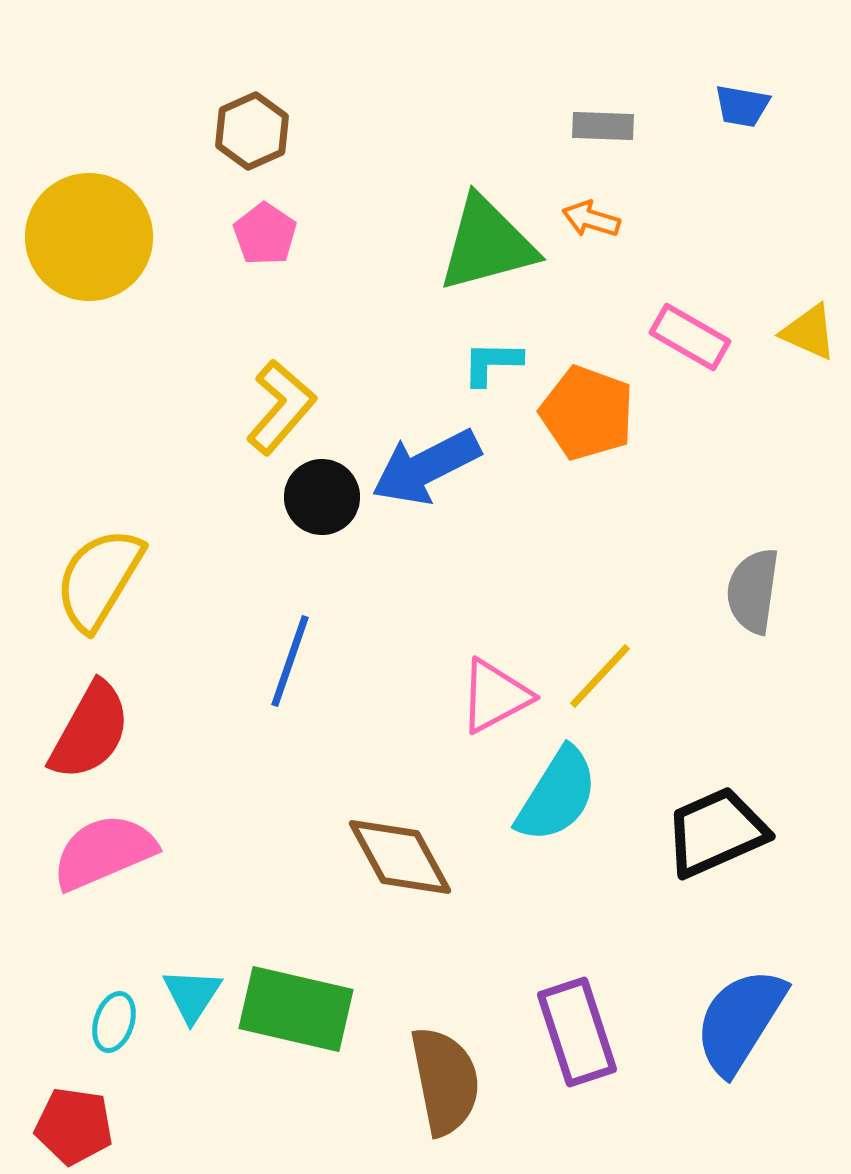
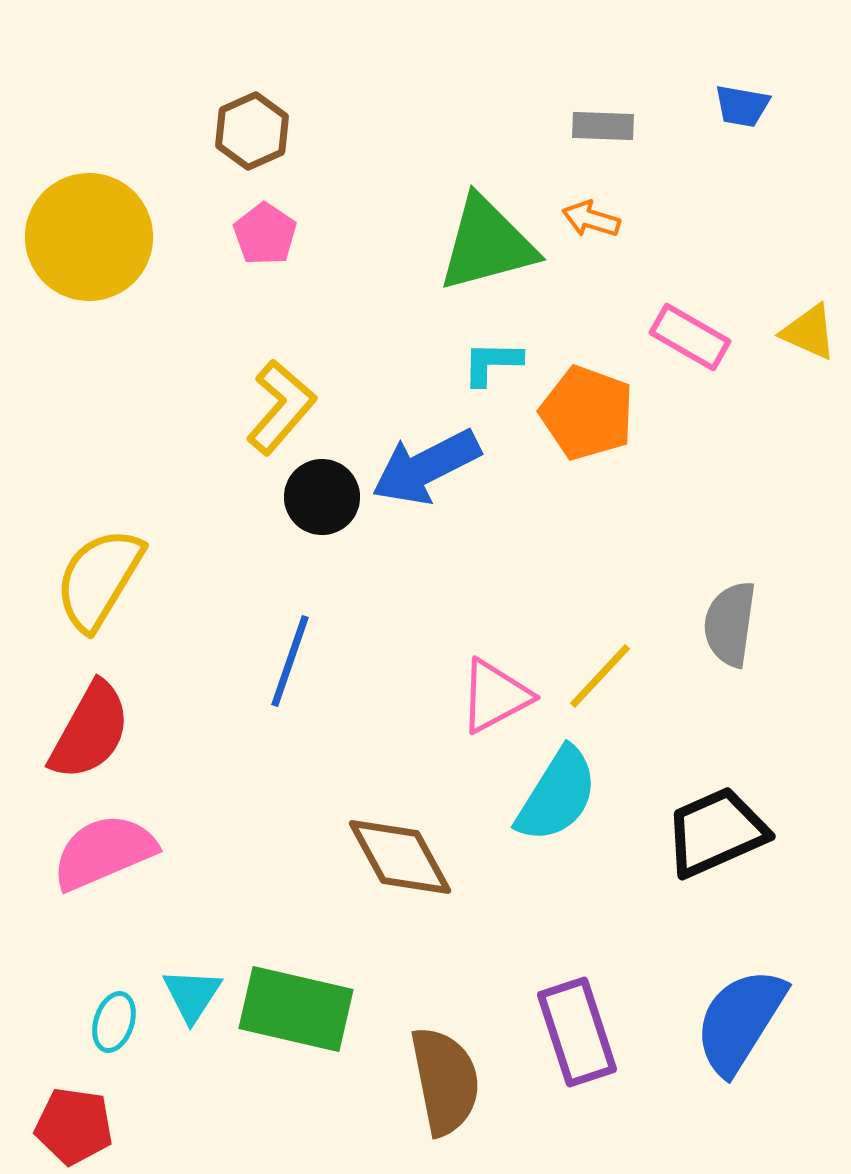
gray semicircle: moved 23 px left, 33 px down
